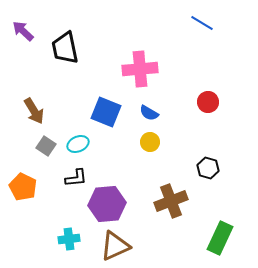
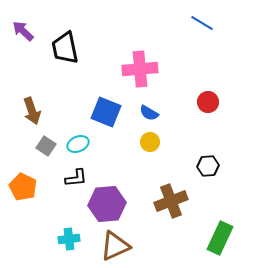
brown arrow: moved 2 px left; rotated 12 degrees clockwise
black hexagon: moved 2 px up; rotated 20 degrees counterclockwise
